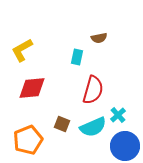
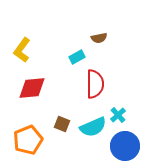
yellow L-shape: rotated 25 degrees counterclockwise
cyan rectangle: rotated 49 degrees clockwise
red semicircle: moved 2 px right, 6 px up; rotated 16 degrees counterclockwise
